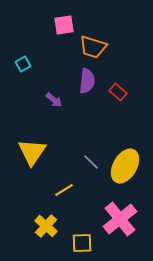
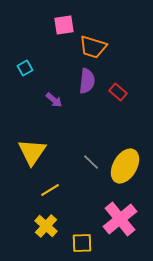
cyan square: moved 2 px right, 4 px down
yellow line: moved 14 px left
